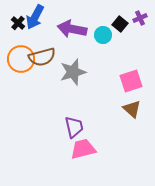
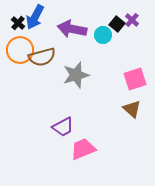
purple cross: moved 8 px left, 2 px down; rotated 24 degrees counterclockwise
black square: moved 3 px left
orange circle: moved 1 px left, 9 px up
gray star: moved 3 px right, 3 px down
pink square: moved 4 px right, 2 px up
purple trapezoid: moved 11 px left; rotated 75 degrees clockwise
pink trapezoid: rotated 8 degrees counterclockwise
